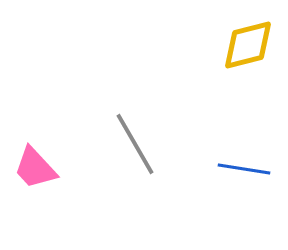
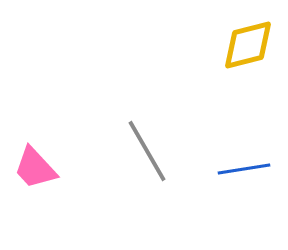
gray line: moved 12 px right, 7 px down
blue line: rotated 18 degrees counterclockwise
